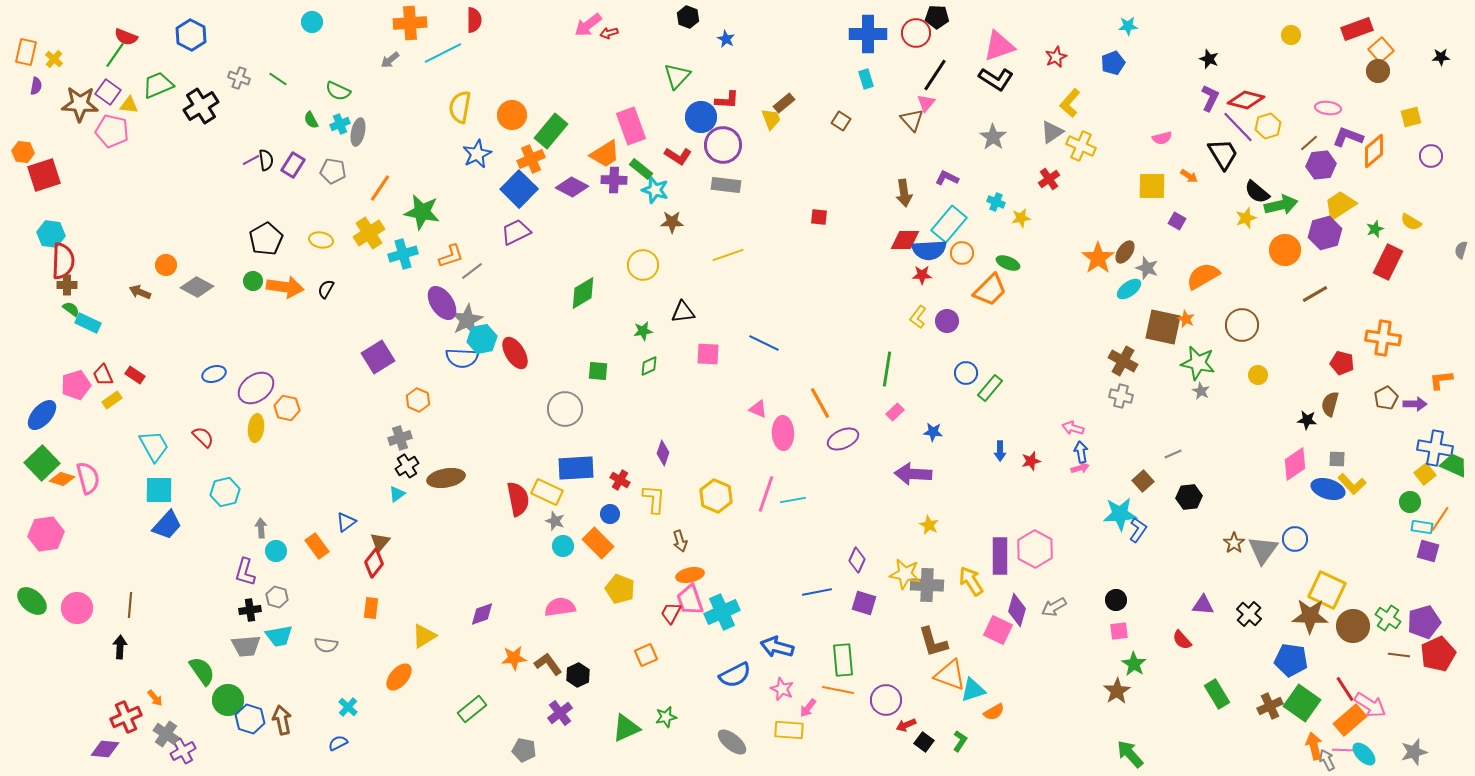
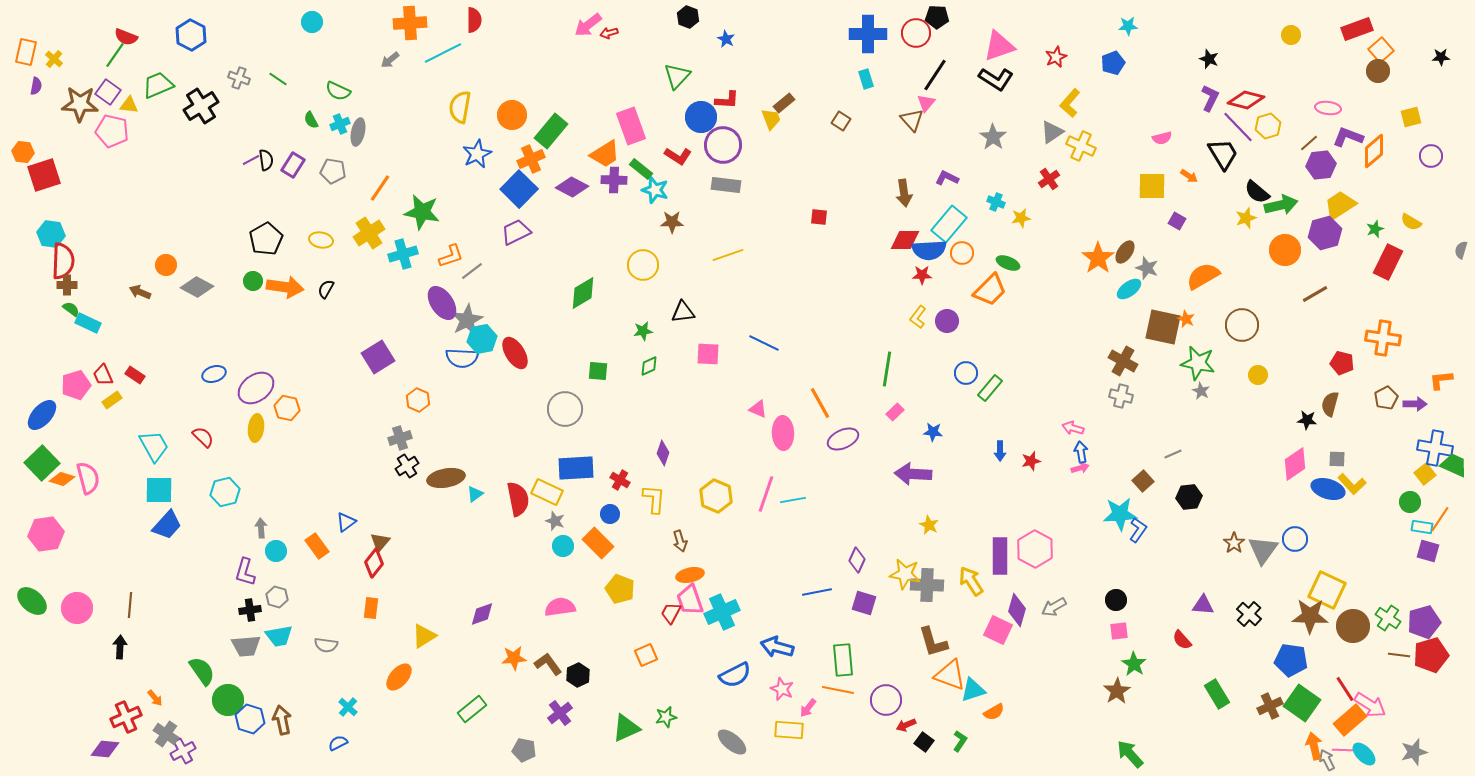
cyan triangle at (397, 494): moved 78 px right
red pentagon at (1438, 654): moved 7 px left, 1 px down; rotated 8 degrees clockwise
